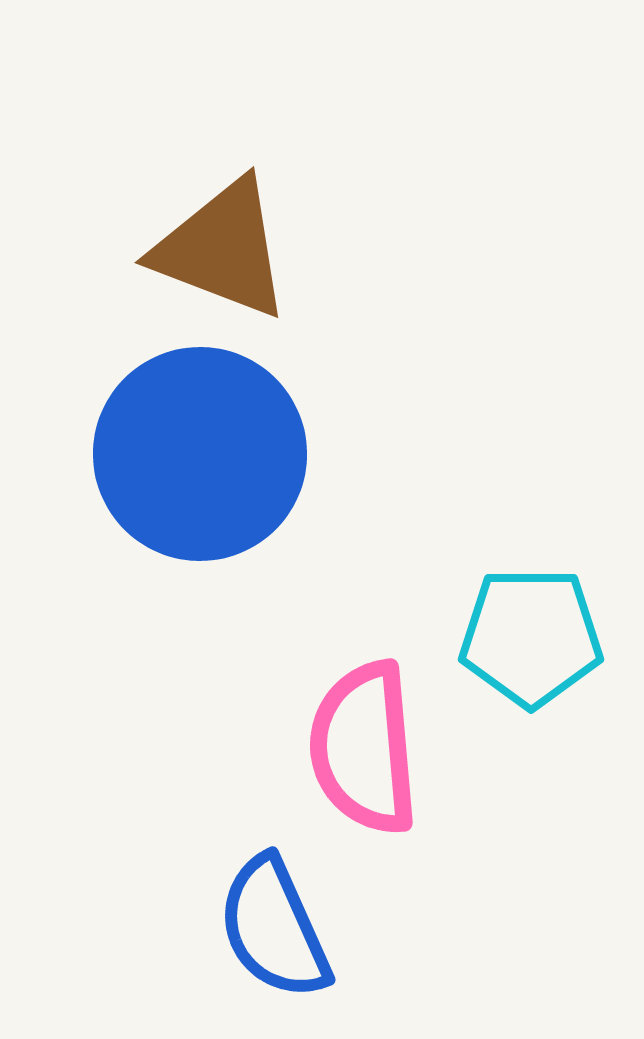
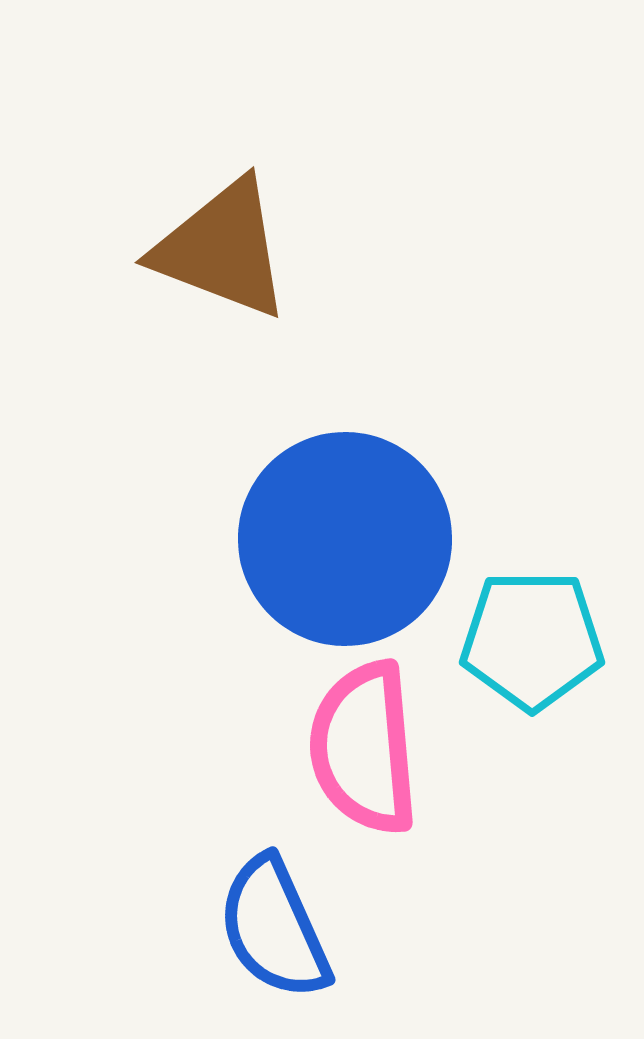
blue circle: moved 145 px right, 85 px down
cyan pentagon: moved 1 px right, 3 px down
